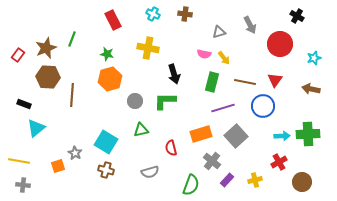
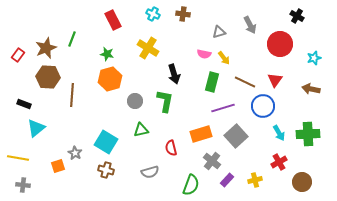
brown cross at (185, 14): moved 2 px left
yellow cross at (148, 48): rotated 20 degrees clockwise
brown line at (245, 82): rotated 15 degrees clockwise
green L-shape at (165, 101): rotated 100 degrees clockwise
cyan arrow at (282, 136): moved 3 px left, 3 px up; rotated 63 degrees clockwise
yellow line at (19, 161): moved 1 px left, 3 px up
